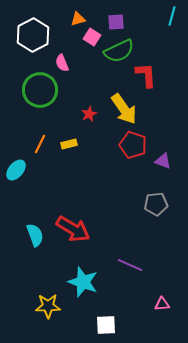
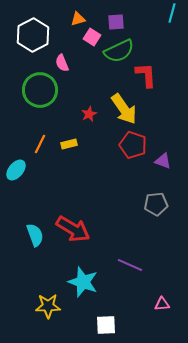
cyan line: moved 3 px up
